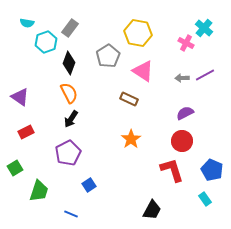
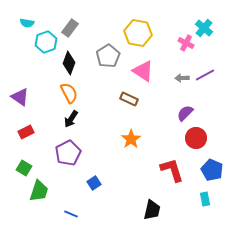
purple semicircle: rotated 18 degrees counterclockwise
red circle: moved 14 px right, 3 px up
green square: moved 9 px right; rotated 28 degrees counterclockwise
blue square: moved 5 px right, 2 px up
cyan rectangle: rotated 24 degrees clockwise
black trapezoid: rotated 15 degrees counterclockwise
